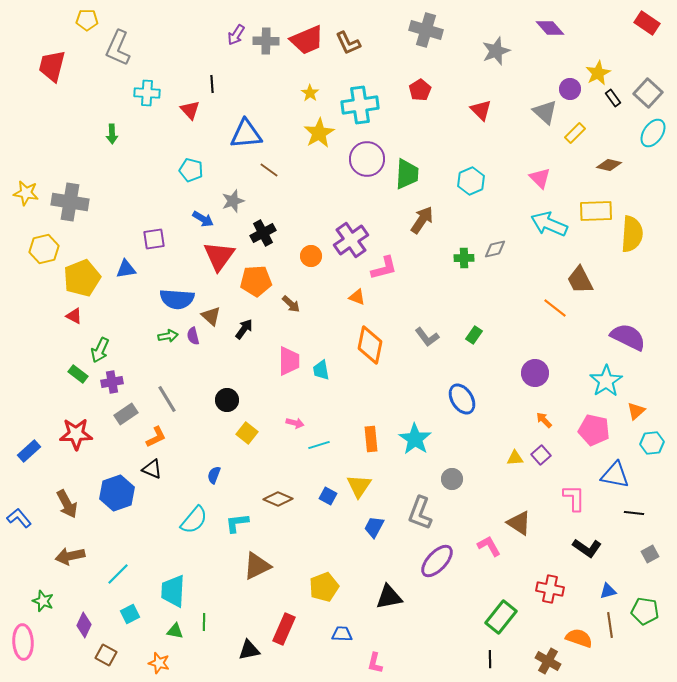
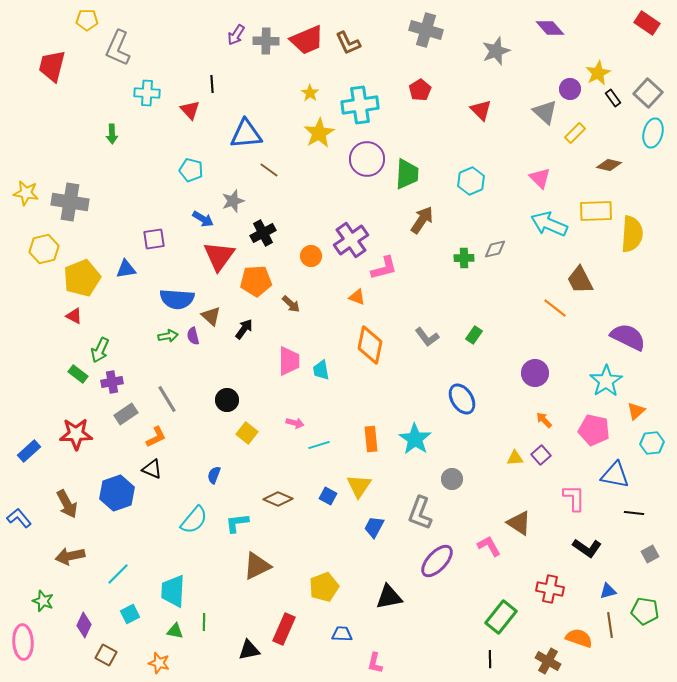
cyan ellipse at (653, 133): rotated 20 degrees counterclockwise
